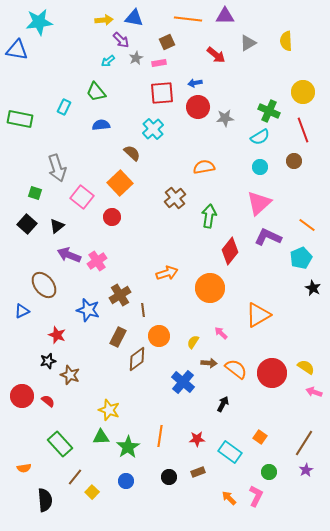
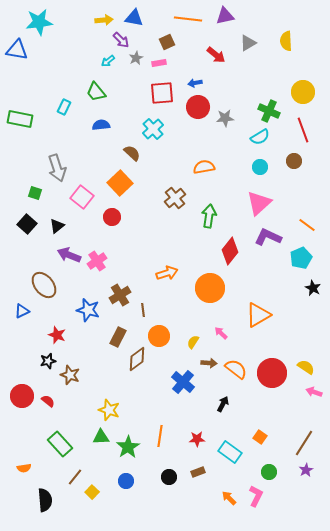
purple triangle at (225, 16): rotated 12 degrees counterclockwise
